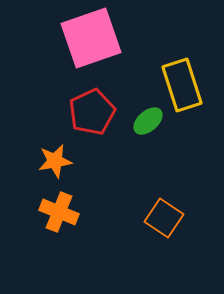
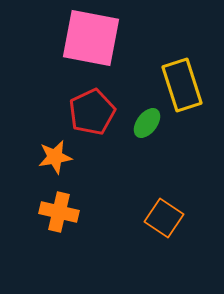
pink square: rotated 30 degrees clockwise
green ellipse: moved 1 px left, 2 px down; rotated 12 degrees counterclockwise
orange star: moved 4 px up
orange cross: rotated 9 degrees counterclockwise
